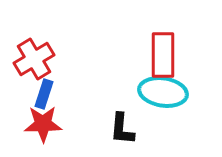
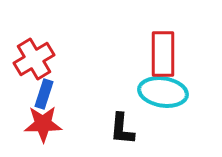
red rectangle: moved 1 px up
